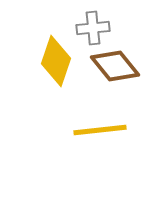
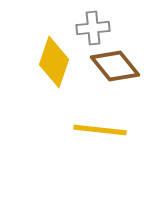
yellow diamond: moved 2 px left, 1 px down
yellow line: rotated 12 degrees clockwise
